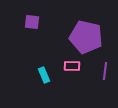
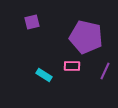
purple square: rotated 21 degrees counterclockwise
purple line: rotated 18 degrees clockwise
cyan rectangle: rotated 35 degrees counterclockwise
